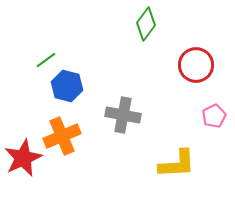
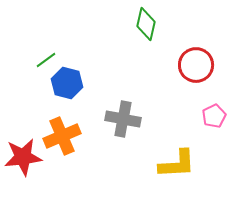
green diamond: rotated 24 degrees counterclockwise
blue hexagon: moved 3 px up
gray cross: moved 4 px down
red star: moved 1 px up; rotated 18 degrees clockwise
